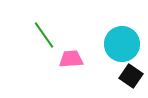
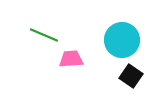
green line: rotated 32 degrees counterclockwise
cyan circle: moved 4 px up
